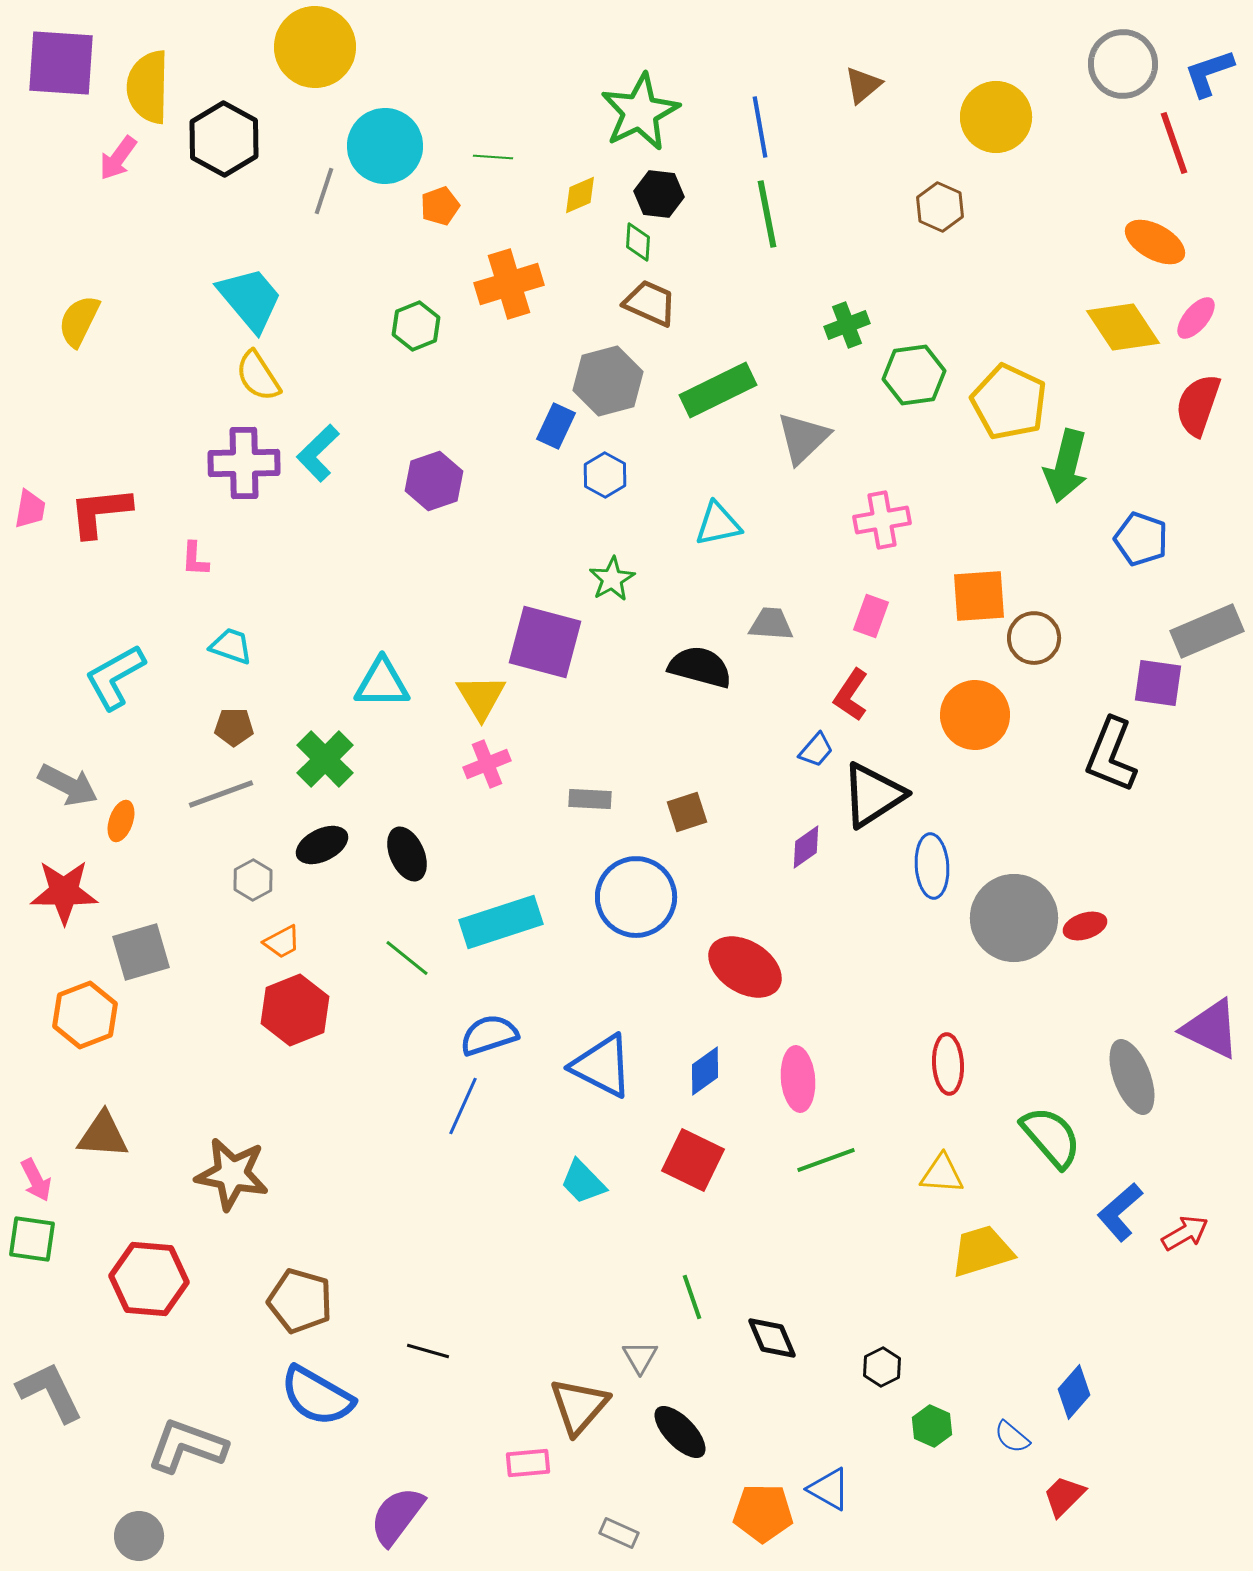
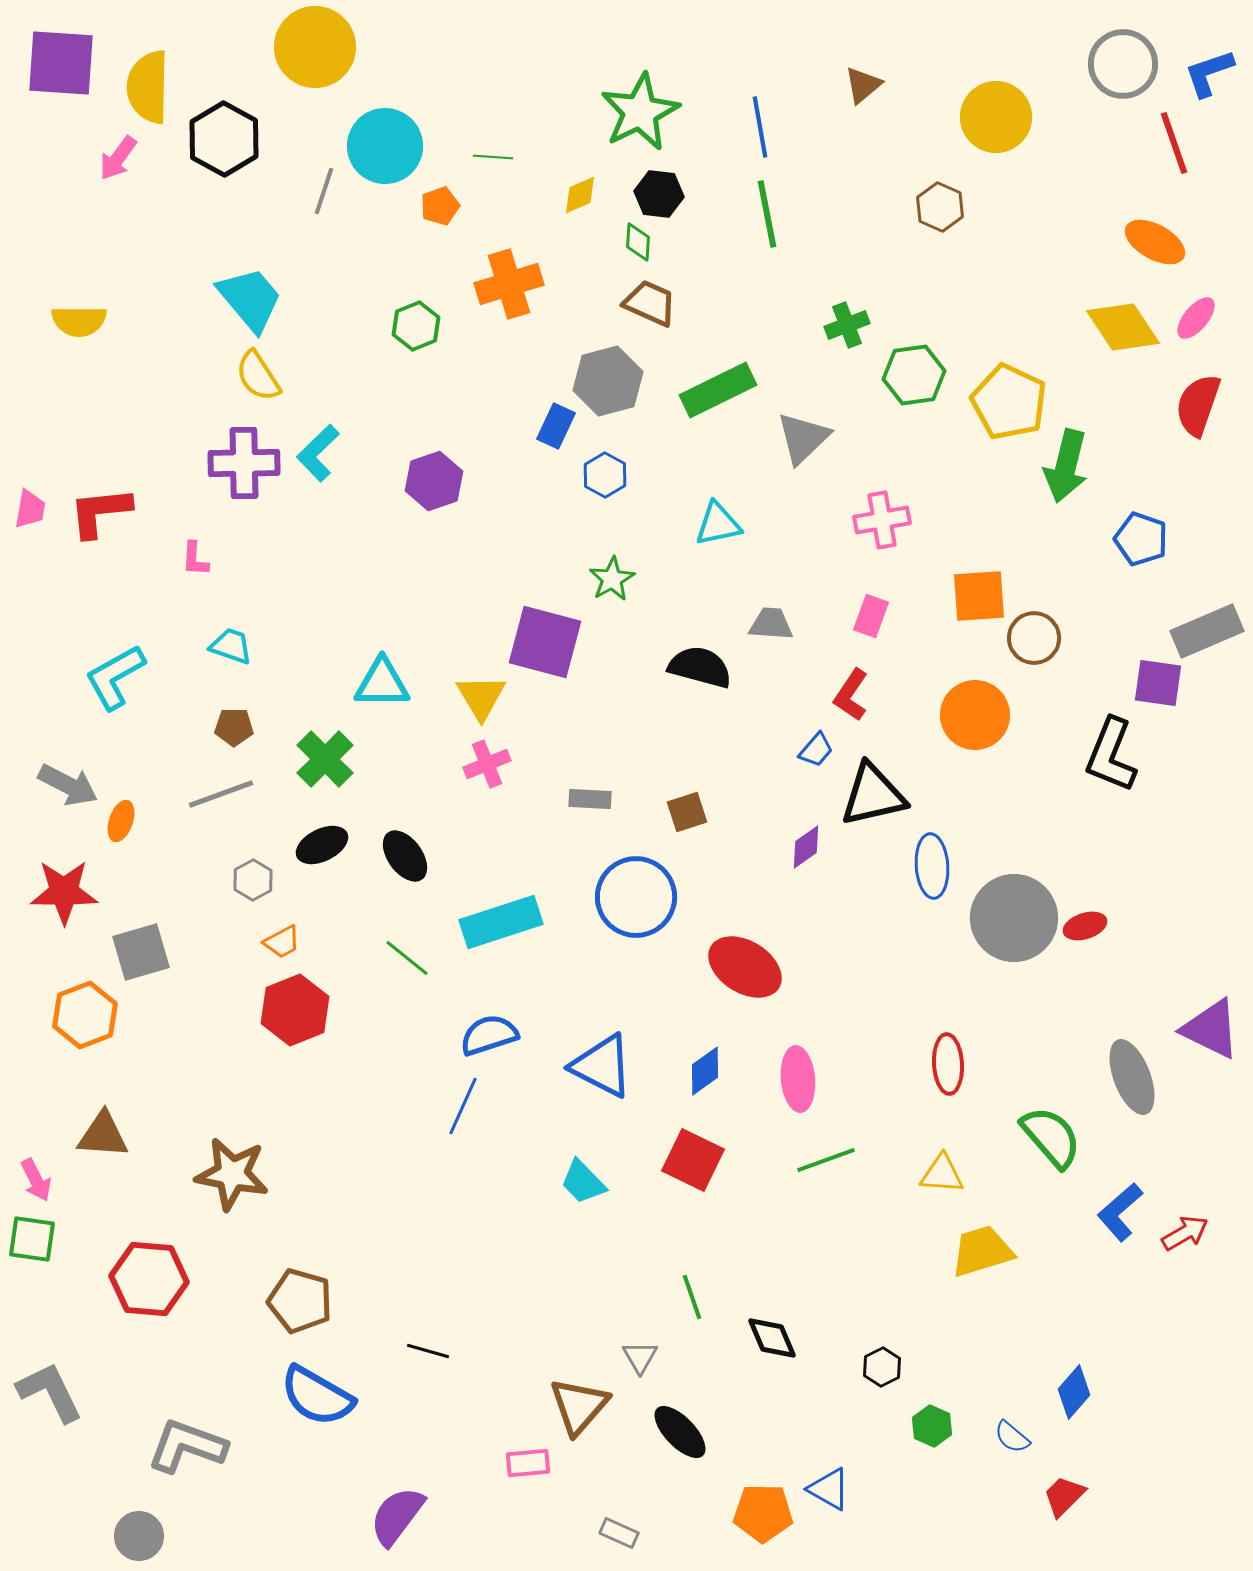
yellow semicircle at (79, 321): rotated 116 degrees counterclockwise
black triangle at (873, 795): rotated 20 degrees clockwise
black ellipse at (407, 854): moved 2 px left, 2 px down; rotated 12 degrees counterclockwise
